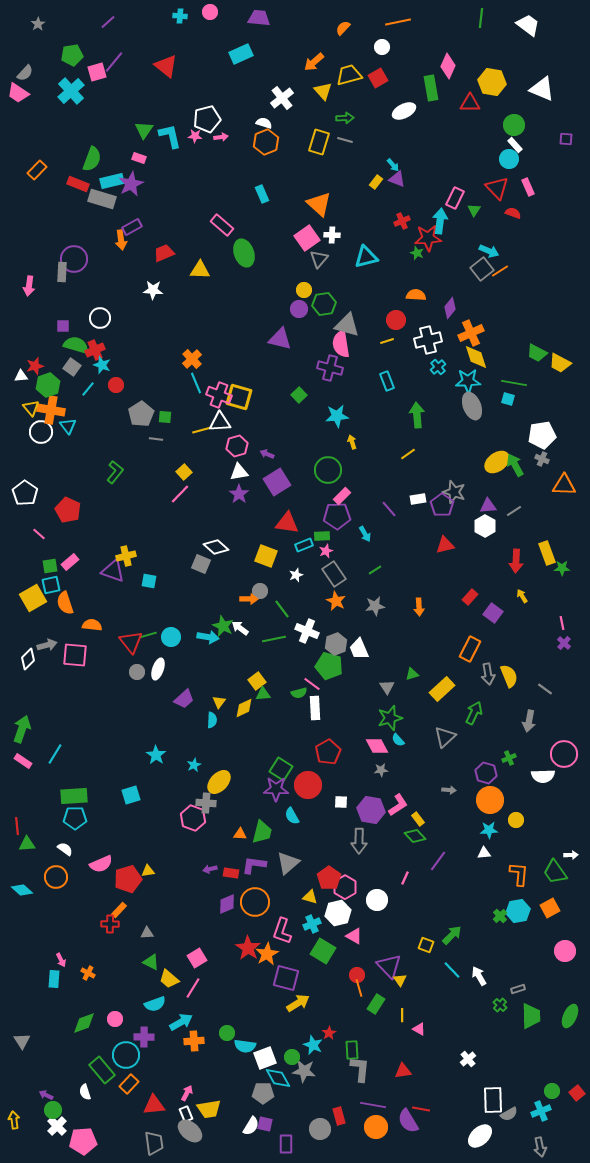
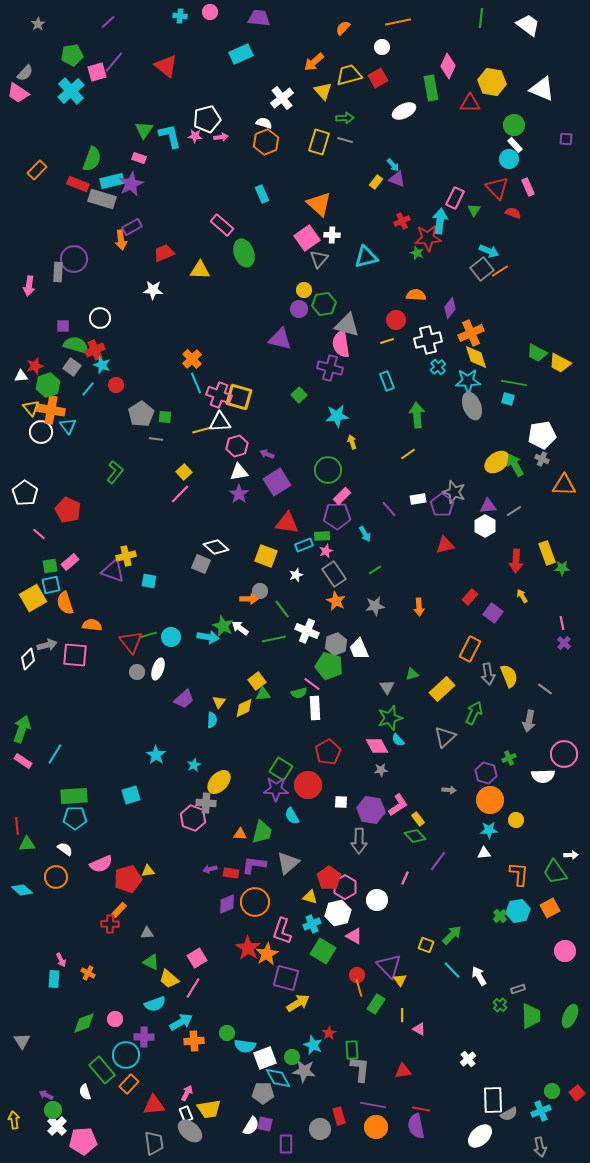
gray rectangle at (62, 272): moved 4 px left
purple semicircle at (408, 1121): moved 8 px right, 5 px down; rotated 20 degrees clockwise
